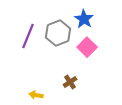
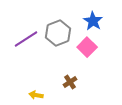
blue star: moved 9 px right, 2 px down
purple line: moved 2 px left, 3 px down; rotated 35 degrees clockwise
